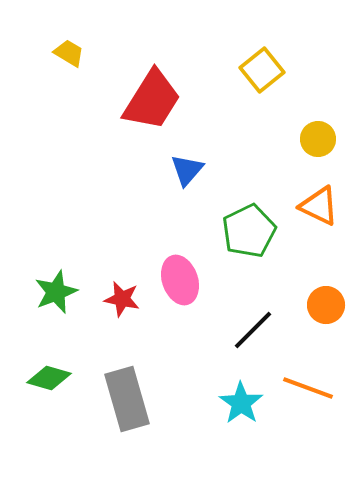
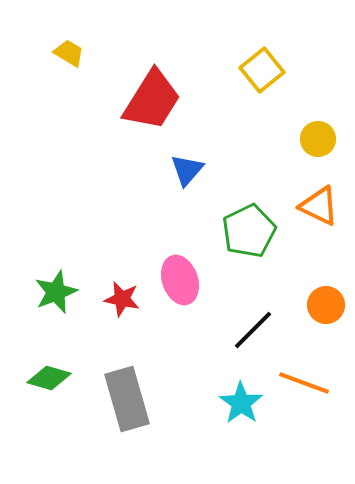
orange line: moved 4 px left, 5 px up
